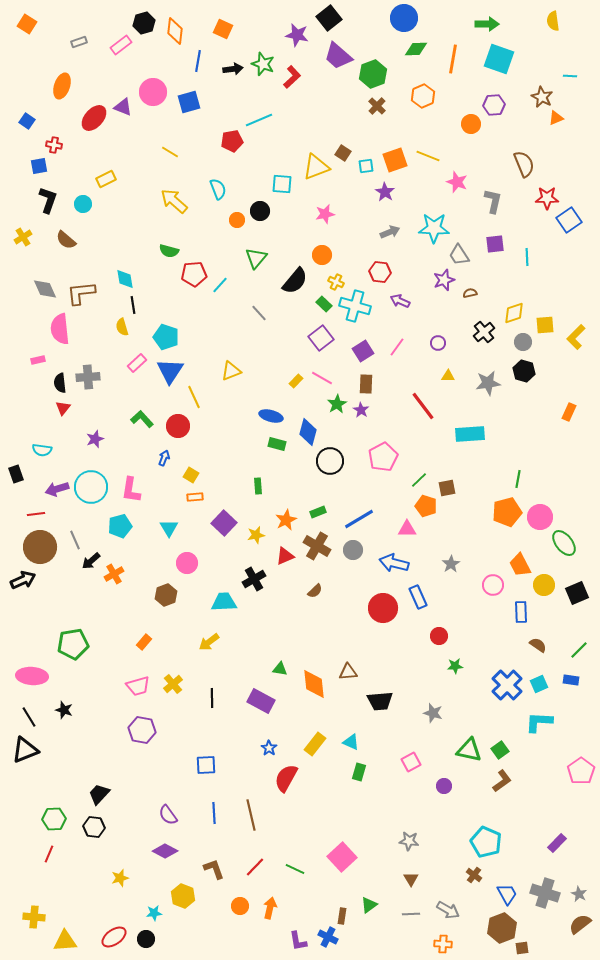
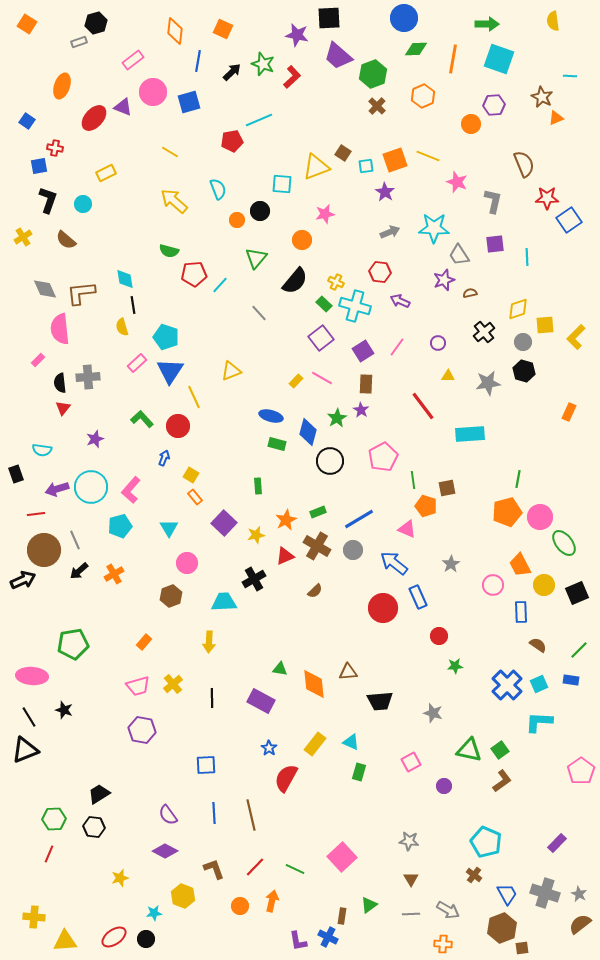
black square at (329, 18): rotated 35 degrees clockwise
black hexagon at (144, 23): moved 48 px left
pink rectangle at (121, 45): moved 12 px right, 15 px down
black arrow at (233, 69): moved 1 px left, 3 px down; rotated 36 degrees counterclockwise
red cross at (54, 145): moved 1 px right, 3 px down
yellow rectangle at (106, 179): moved 6 px up
orange circle at (322, 255): moved 20 px left, 15 px up
yellow diamond at (514, 313): moved 4 px right, 4 px up
pink rectangle at (38, 360): rotated 32 degrees counterclockwise
green star at (337, 404): moved 14 px down
green line at (419, 480): moved 6 px left; rotated 54 degrees counterclockwise
pink L-shape at (131, 490): rotated 32 degrees clockwise
orange rectangle at (195, 497): rotated 56 degrees clockwise
pink triangle at (407, 529): rotated 24 degrees clockwise
brown circle at (40, 547): moved 4 px right, 3 px down
black arrow at (91, 561): moved 12 px left, 10 px down
blue arrow at (394, 563): rotated 24 degrees clockwise
brown hexagon at (166, 595): moved 5 px right, 1 px down
yellow arrow at (209, 642): rotated 50 degrees counterclockwise
black trapezoid at (99, 794): rotated 15 degrees clockwise
orange arrow at (270, 908): moved 2 px right, 7 px up
